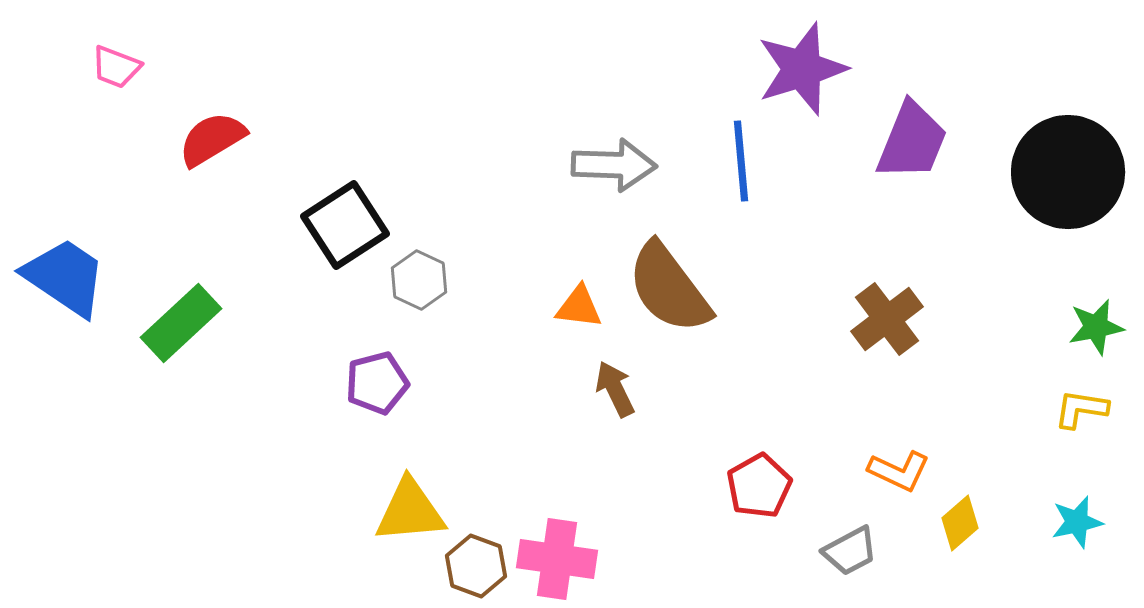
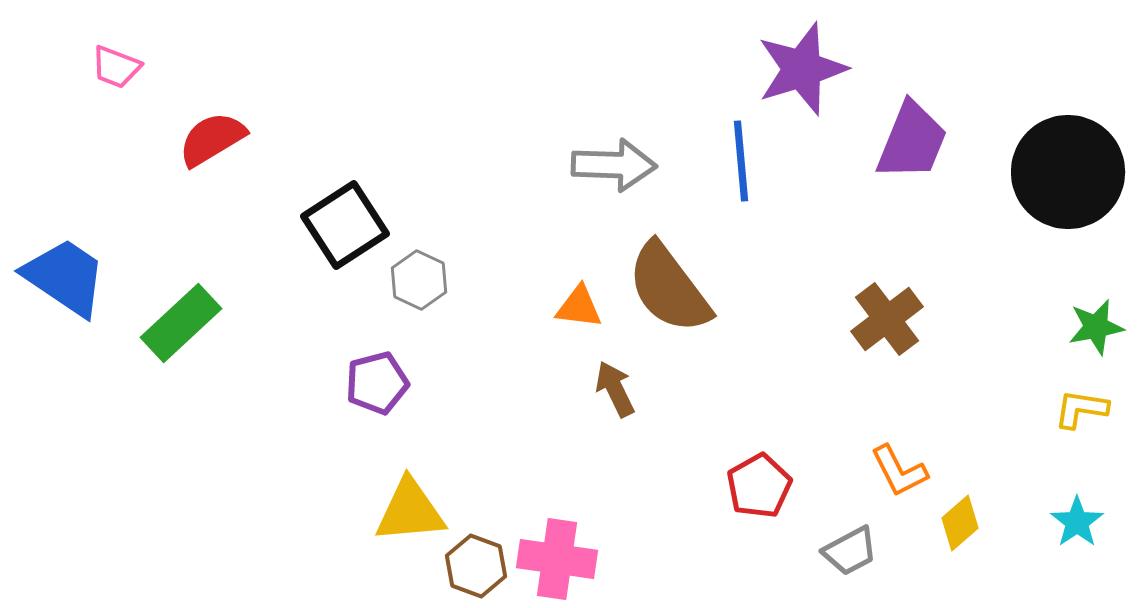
orange L-shape: rotated 38 degrees clockwise
cyan star: rotated 22 degrees counterclockwise
